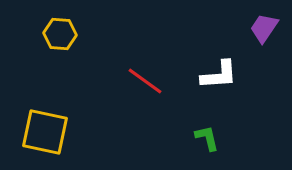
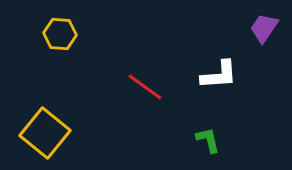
red line: moved 6 px down
yellow square: moved 1 px down; rotated 27 degrees clockwise
green L-shape: moved 1 px right, 2 px down
